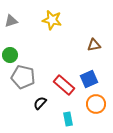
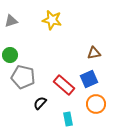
brown triangle: moved 8 px down
